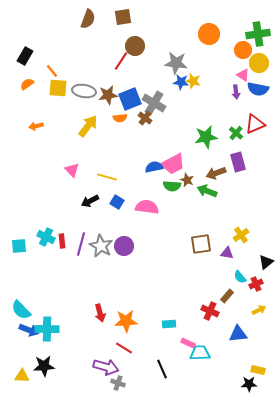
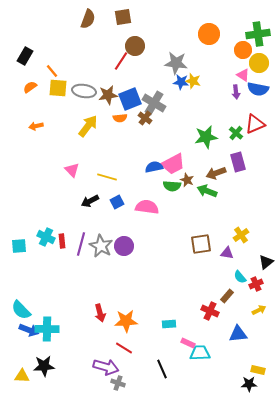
orange semicircle at (27, 84): moved 3 px right, 3 px down
blue square at (117, 202): rotated 32 degrees clockwise
